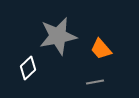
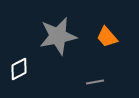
orange trapezoid: moved 6 px right, 12 px up
white diamond: moved 9 px left, 1 px down; rotated 15 degrees clockwise
